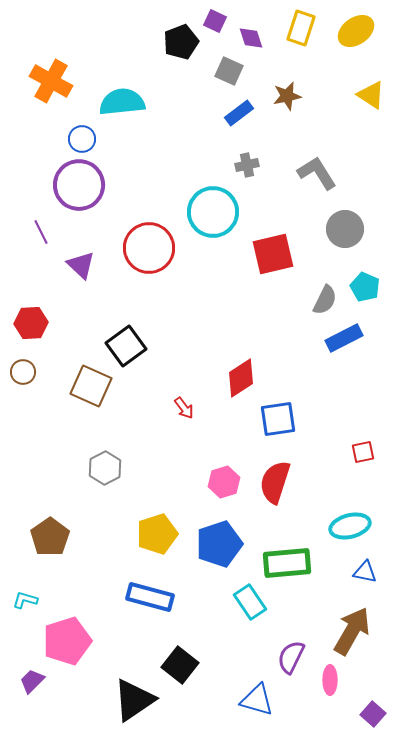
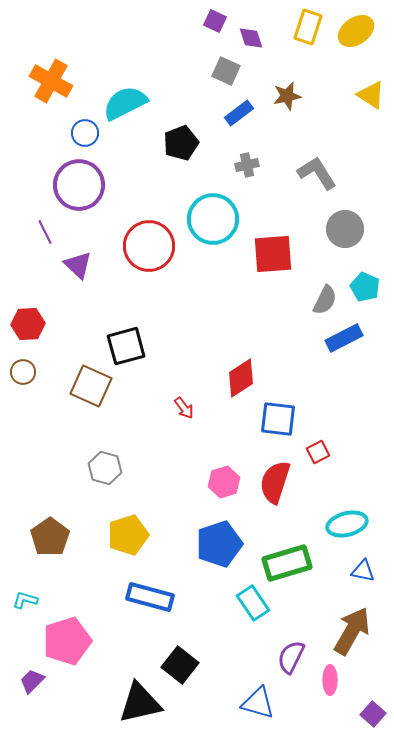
yellow rectangle at (301, 28): moved 7 px right, 1 px up
black pentagon at (181, 42): moved 101 px down
gray square at (229, 71): moved 3 px left
cyan semicircle at (122, 102): moved 3 px right, 1 px down; rotated 21 degrees counterclockwise
blue circle at (82, 139): moved 3 px right, 6 px up
cyan circle at (213, 212): moved 7 px down
purple line at (41, 232): moved 4 px right
red circle at (149, 248): moved 2 px up
red square at (273, 254): rotated 9 degrees clockwise
purple triangle at (81, 265): moved 3 px left
red hexagon at (31, 323): moved 3 px left, 1 px down
black square at (126, 346): rotated 21 degrees clockwise
blue square at (278, 419): rotated 15 degrees clockwise
red square at (363, 452): moved 45 px left; rotated 15 degrees counterclockwise
gray hexagon at (105, 468): rotated 16 degrees counterclockwise
cyan ellipse at (350, 526): moved 3 px left, 2 px up
yellow pentagon at (157, 534): moved 29 px left, 1 px down
green rectangle at (287, 563): rotated 12 degrees counterclockwise
blue triangle at (365, 572): moved 2 px left, 1 px up
cyan rectangle at (250, 602): moved 3 px right, 1 px down
black triangle at (134, 700): moved 6 px right, 3 px down; rotated 21 degrees clockwise
blue triangle at (257, 700): moved 1 px right, 3 px down
